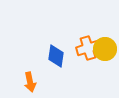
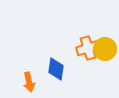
blue diamond: moved 13 px down
orange arrow: moved 1 px left
